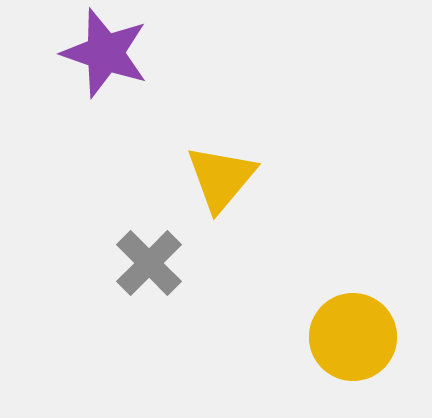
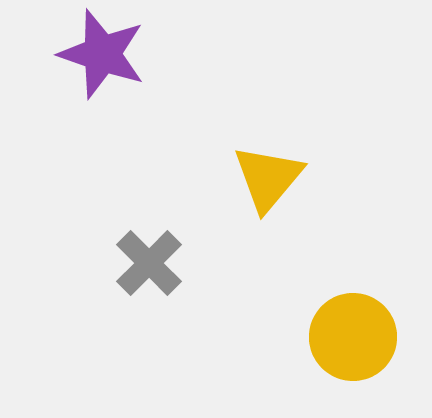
purple star: moved 3 px left, 1 px down
yellow triangle: moved 47 px right
